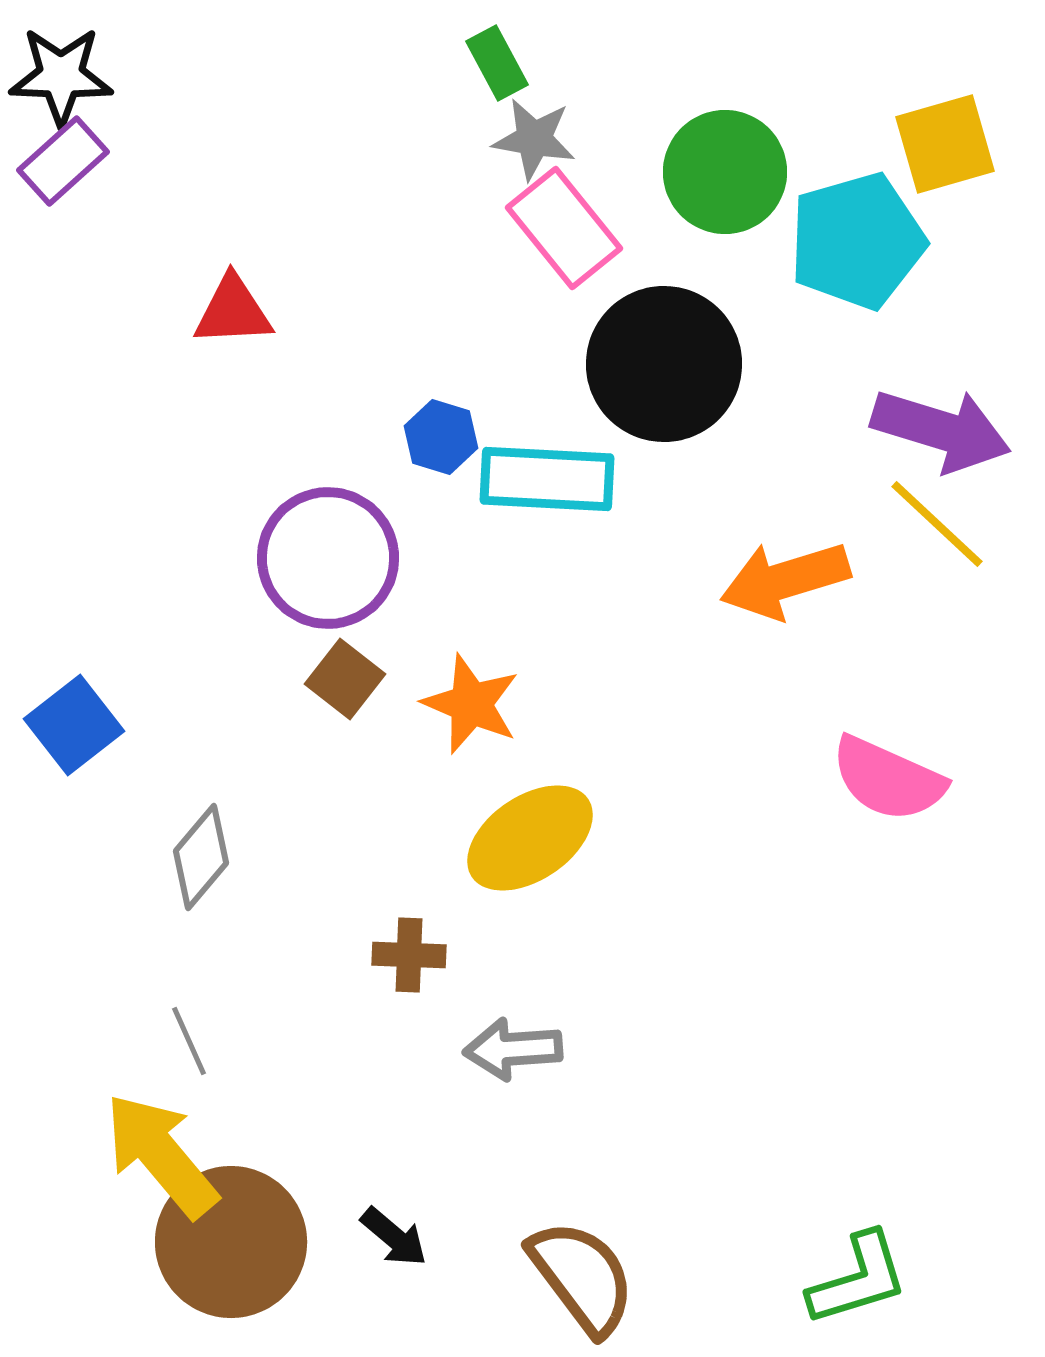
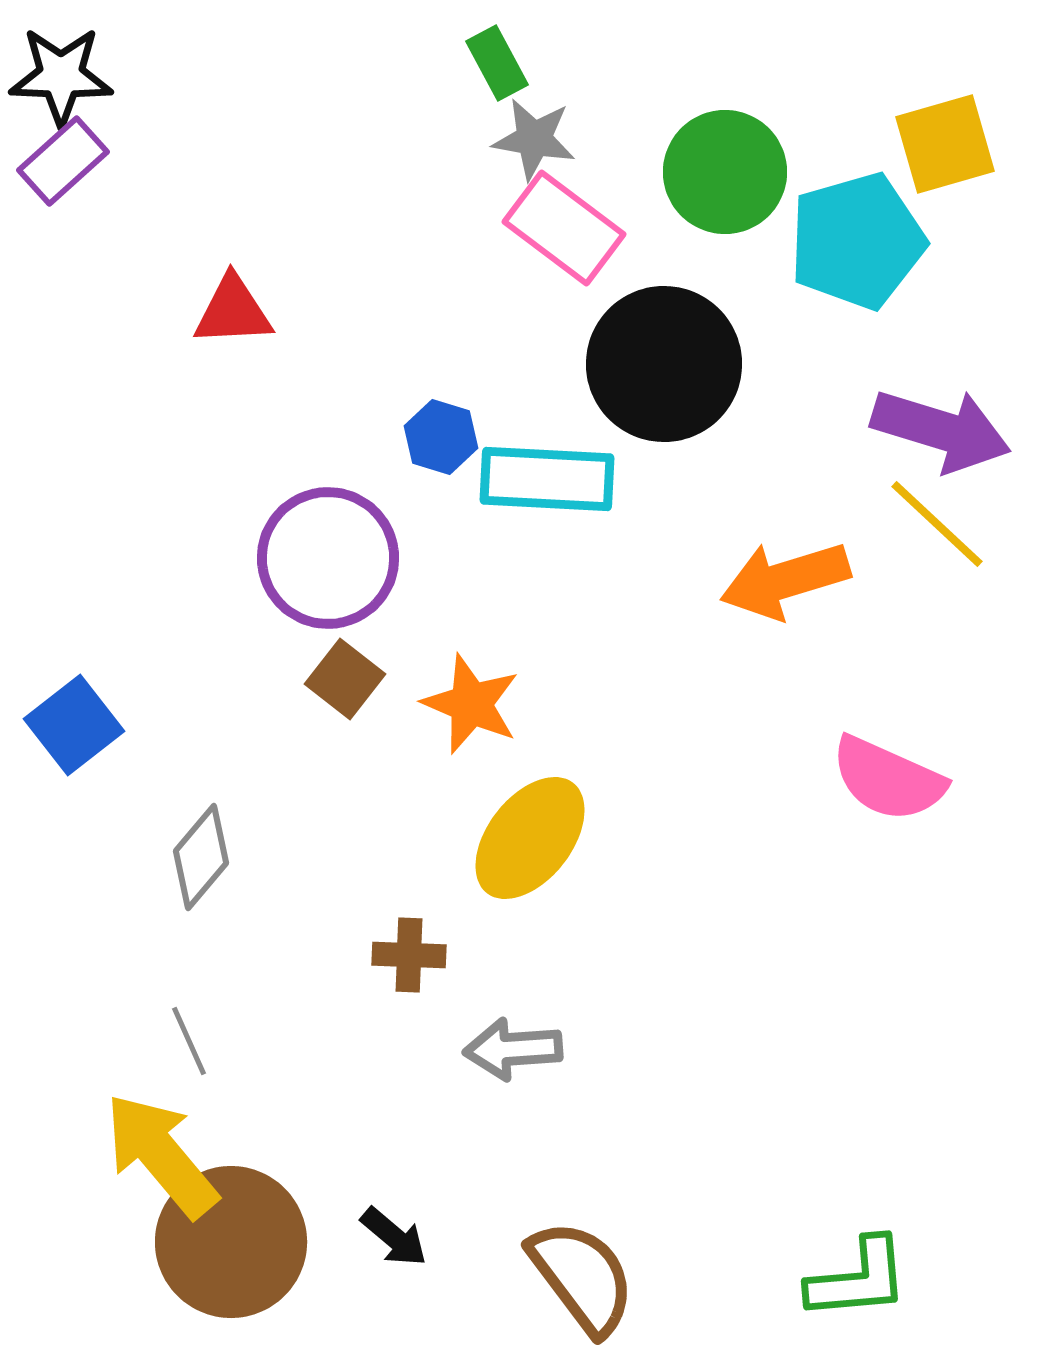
pink rectangle: rotated 14 degrees counterclockwise
yellow ellipse: rotated 18 degrees counterclockwise
green L-shape: rotated 12 degrees clockwise
